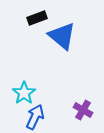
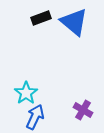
black rectangle: moved 4 px right
blue triangle: moved 12 px right, 14 px up
cyan star: moved 2 px right
